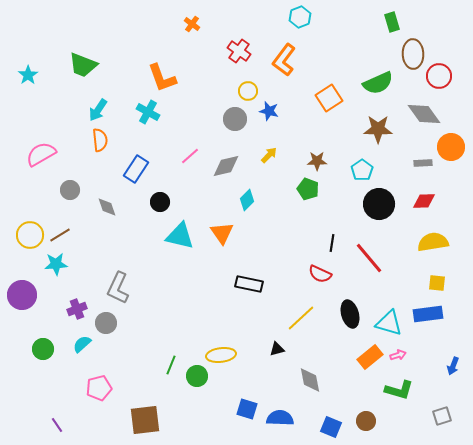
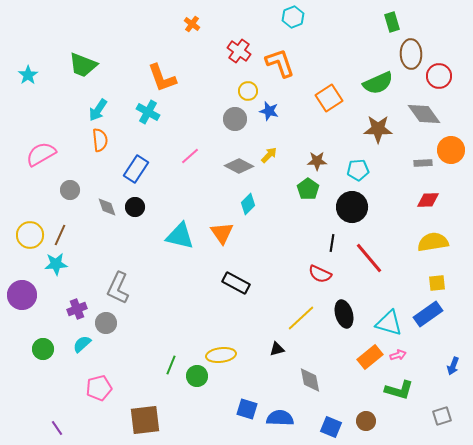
cyan hexagon at (300, 17): moved 7 px left
brown ellipse at (413, 54): moved 2 px left
orange L-shape at (284, 60): moved 4 px left, 3 px down; rotated 124 degrees clockwise
orange circle at (451, 147): moved 3 px down
gray diamond at (226, 166): moved 13 px right; rotated 40 degrees clockwise
cyan pentagon at (362, 170): moved 4 px left; rotated 30 degrees clockwise
green pentagon at (308, 189): rotated 15 degrees clockwise
cyan diamond at (247, 200): moved 1 px right, 4 px down
red diamond at (424, 201): moved 4 px right, 1 px up
black circle at (160, 202): moved 25 px left, 5 px down
black circle at (379, 204): moved 27 px left, 3 px down
brown line at (60, 235): rotated 35 degrees counterclockwise
yellow square at (437, 283): rotated 12 degrees counterclockwise
black rectangle at (249, 284): moved 13 px left, 1 px up; rotated 16 degrees clockwise
black ellipse at (350, 314): moved 6 px left
blue rectangle at (428, 314): rotated 28 degrees counterclockwise
purple line at (57, 425): moved 3 px down
